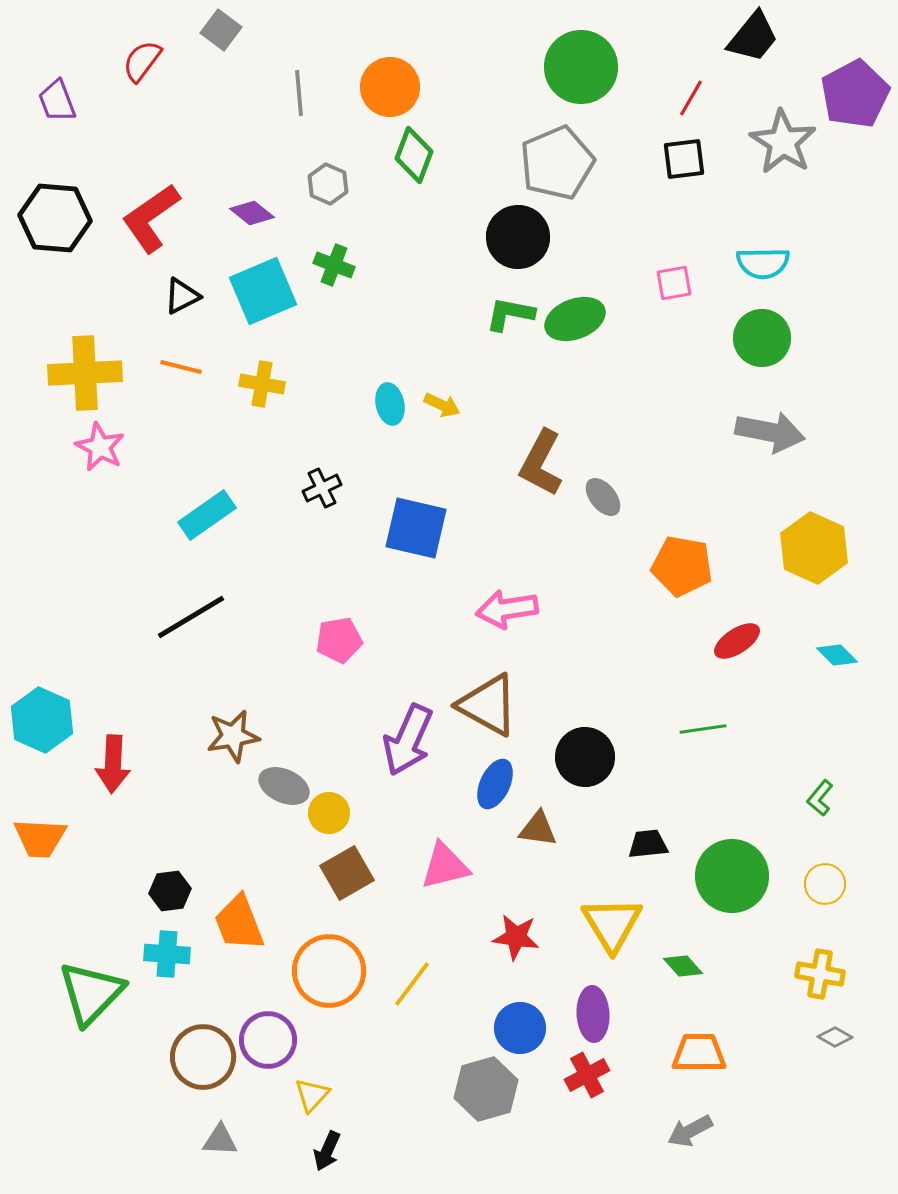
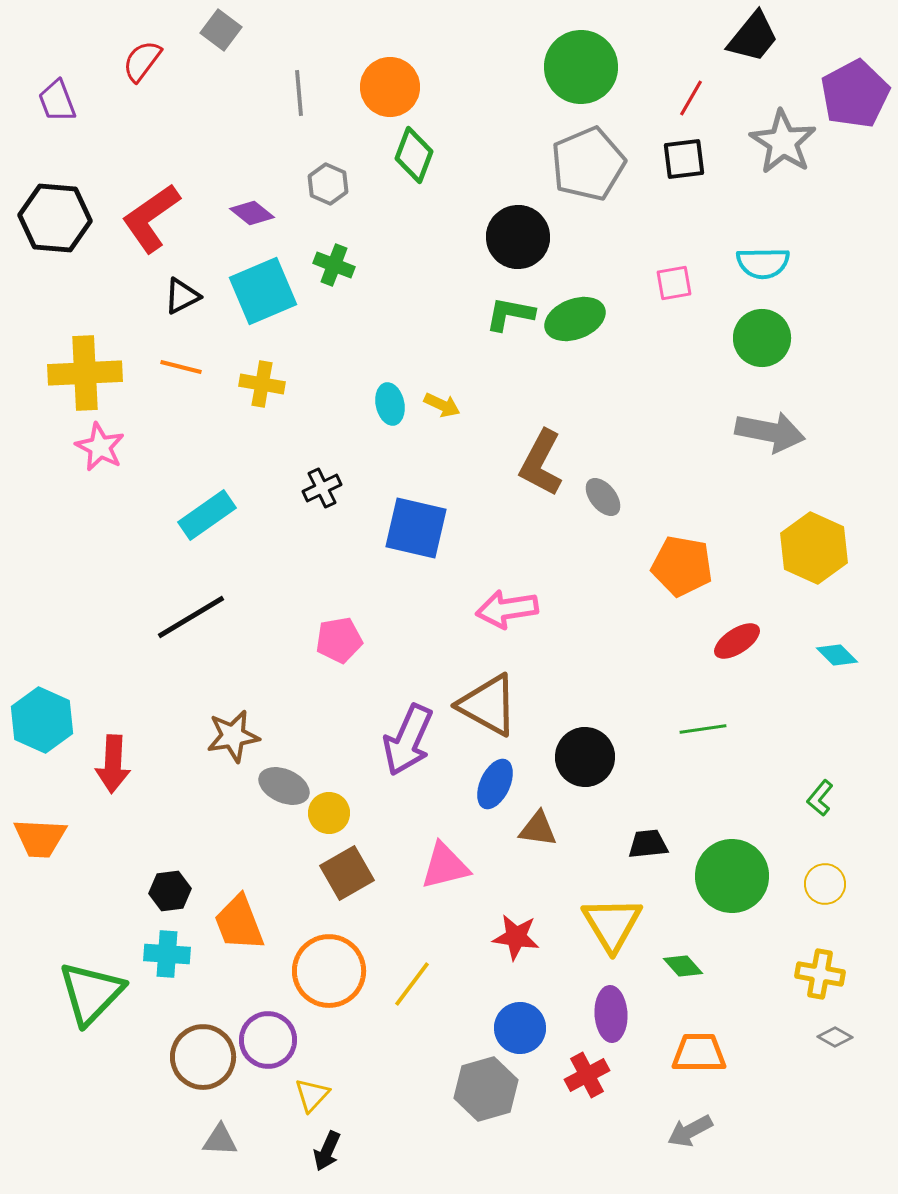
gray pentagon at (557, 163): moved 31 px right, 1 px down
purple ellipse at (593, 1014): moved 18 px right
